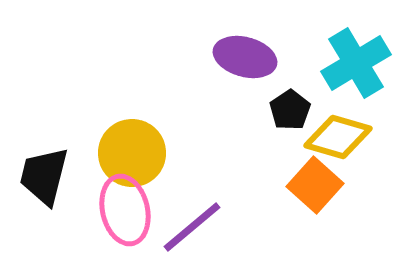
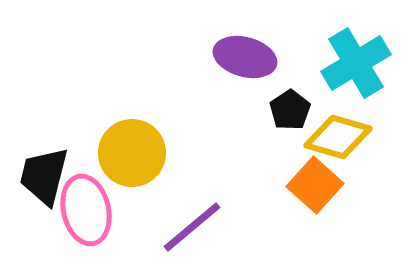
pink ellipse: moved 39 px left
